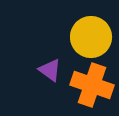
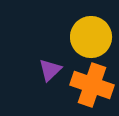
purple triangle: rotated 40 degrees clockwise
